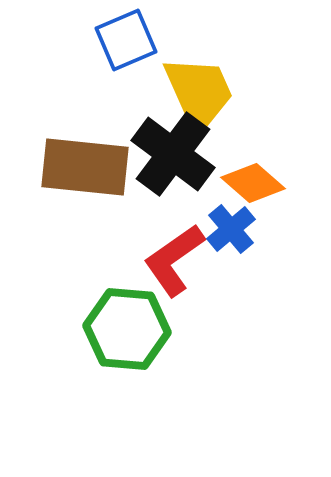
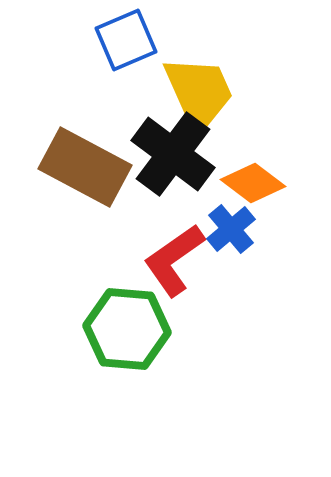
brown rectangle: rotated 22 degrees clockwise
orange diamond: rotated 4 degrees counterclockwise
